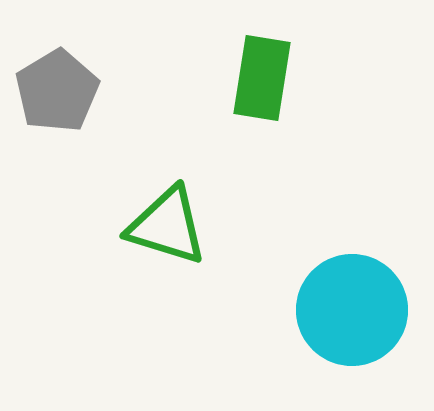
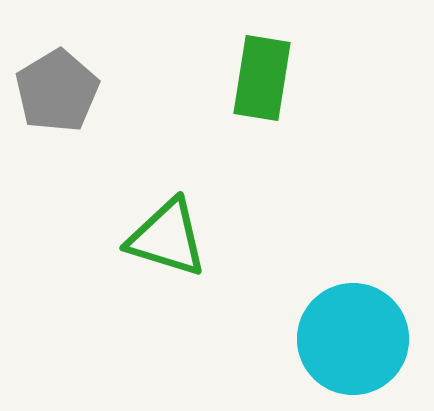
green triangle: moved 12 px down
cyan circle: moved 1 px right, 29 px down
